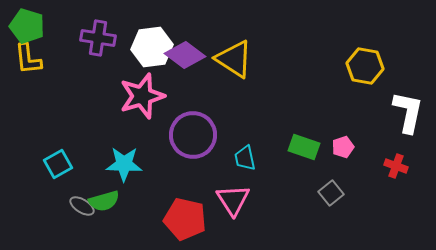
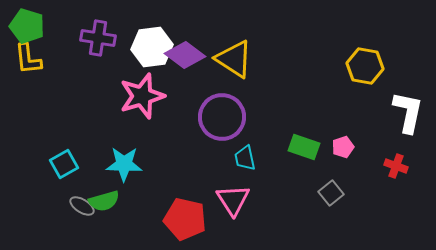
purple circle: moved 29 px right, 18 px up
cyan square: moved 6 px right
